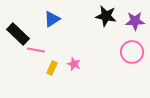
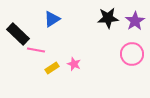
black star: moved 2 px right, 2 px down; rotated 15 degrees counterclockwise
purple star: rotated 30 degrees counterclockwise
pink circle: moved 2 px down
yellow rectangle: rotated 32 degrees clockwise
